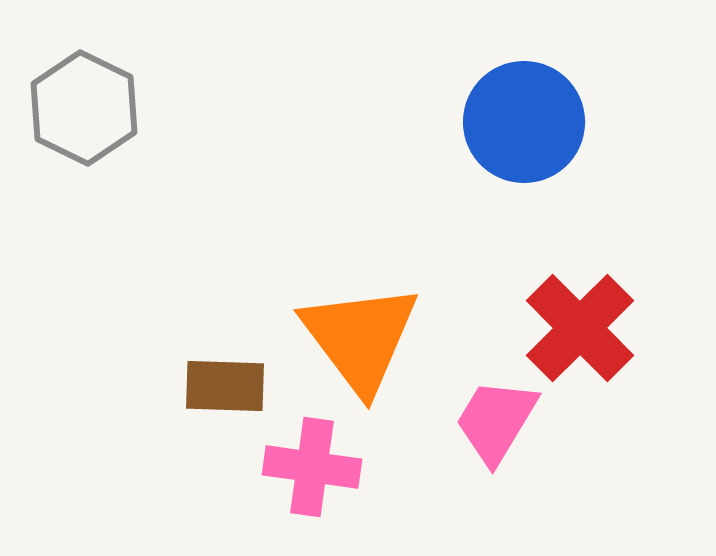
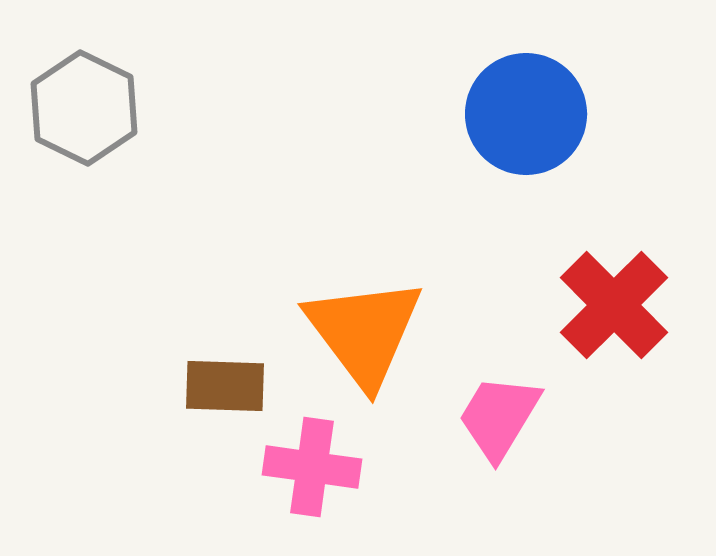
blue circle: moved 2 px right, 8 px up
red cross: moved 34 px right, 23 px up
orange triangle: moved 4 px right, 6 px up
pink trapezoid: moved 3 px right, 4 px up
